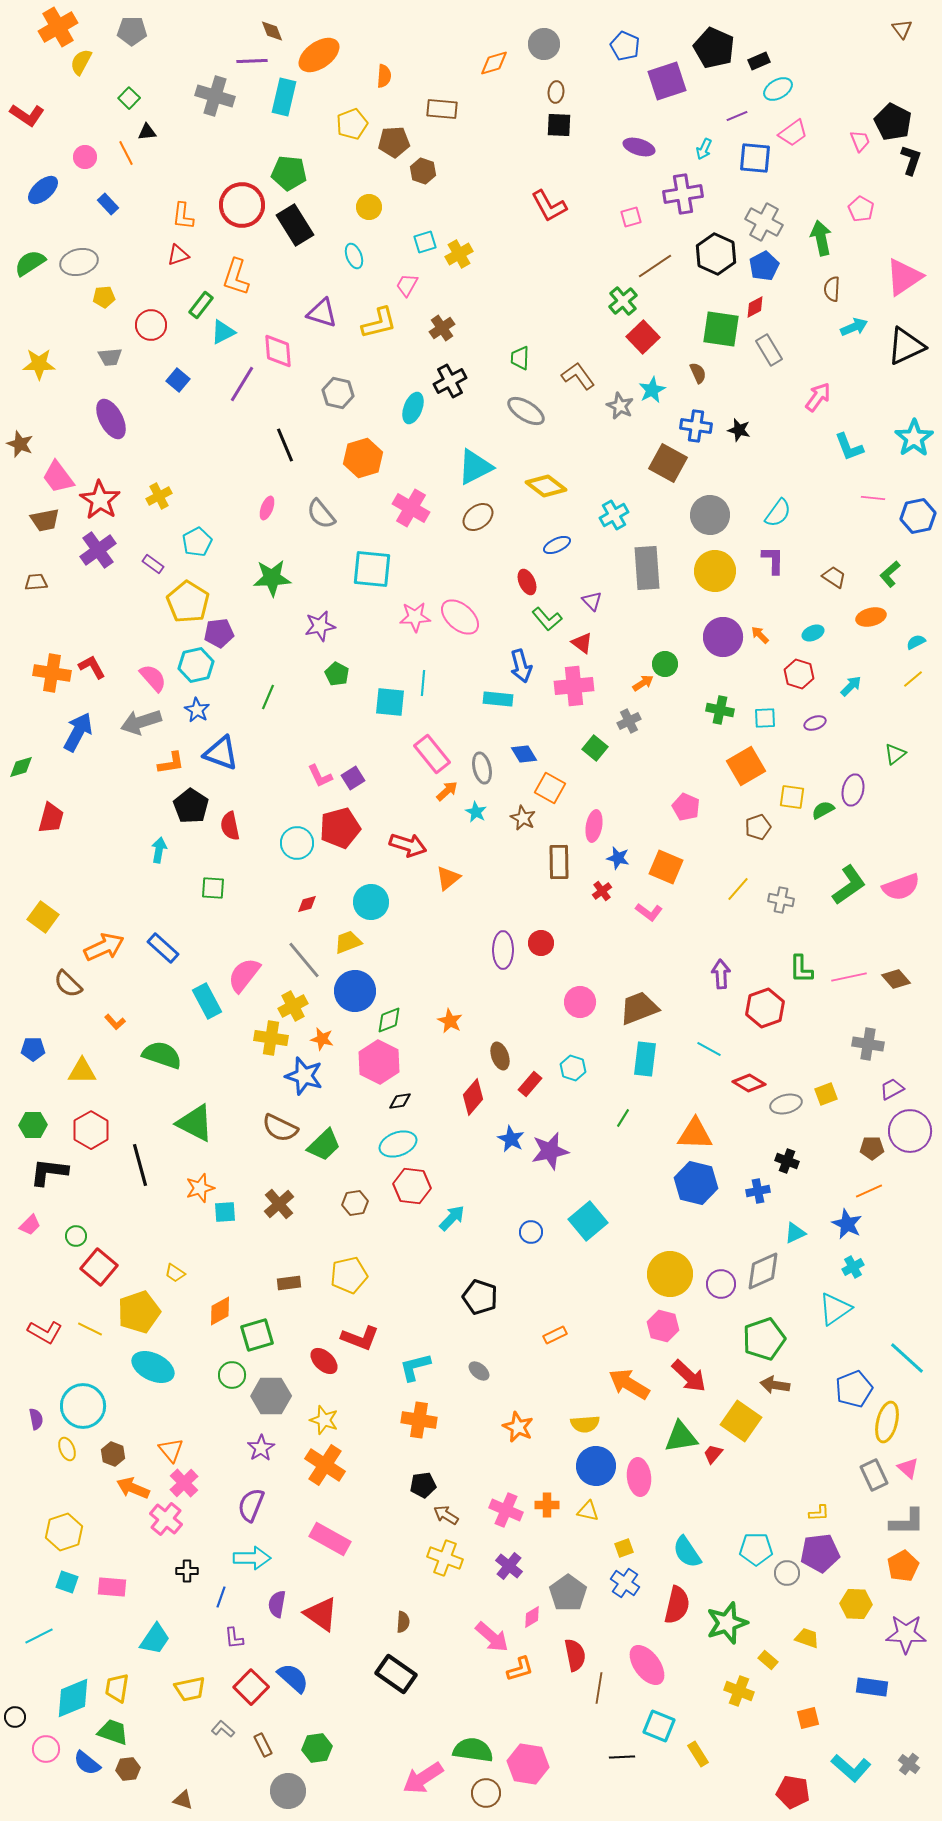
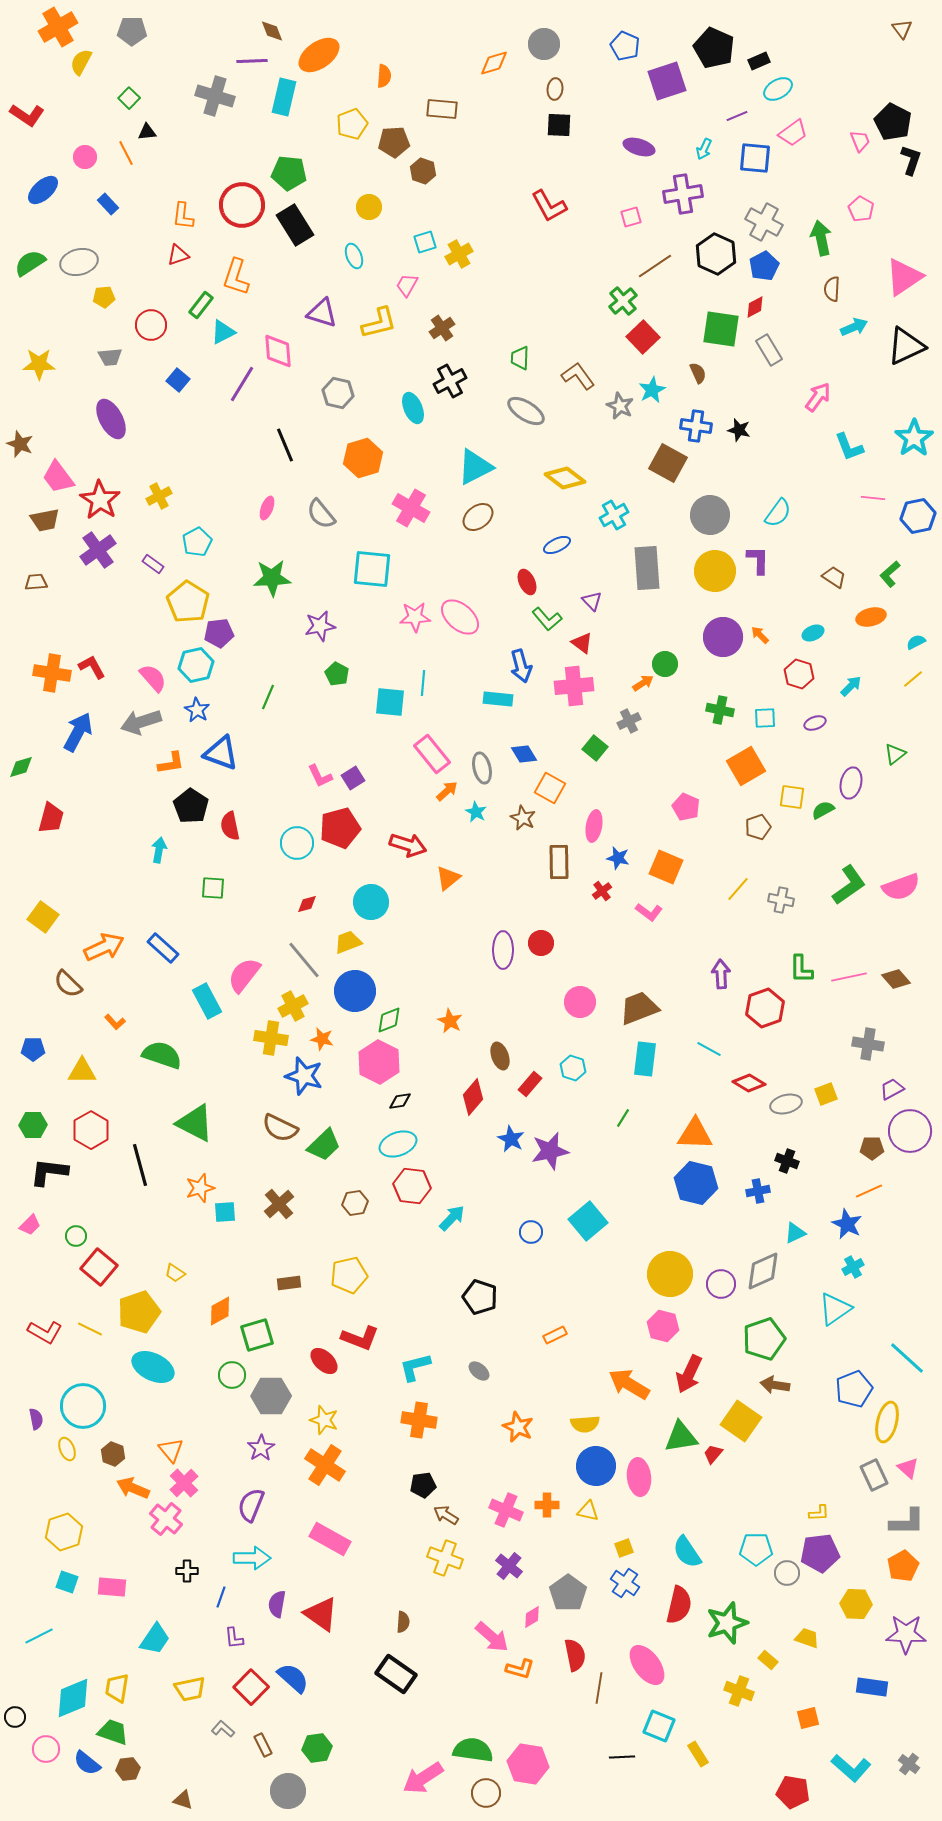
brown ellipse at (556, 92): moved 1 px left, 3 px up
cyan ellipse at (413, 408): rotated 44 degrees counterclockwise
yellow diamond at (546, 486): moved 19 px right, 8 px up
purple L-shape at (773, 560): moved 15 px left
purple ellipse at (853, 790): moved 2 px left, 7 px up
red arrow at (689, 1376): moved 2 px up; rotated 72 degrees clockwise
red semicircle at (677, 1605): moved 2 px right
orange L-shape at (520, 1669): rotated 32 degrees clockwise
